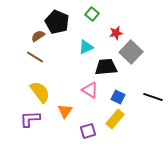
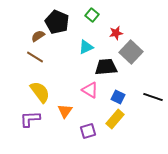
green square: moved 1 px down
